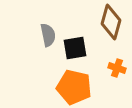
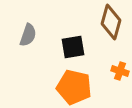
gray semicircle: moved 20 px left; rotated 30 degrees clockwise
black square: moved 2 px left, 1 px up
orange cross: moved 3 px right, 3 px down
